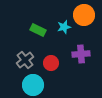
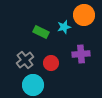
green rectangle: moved 3 px right, 2 px down
